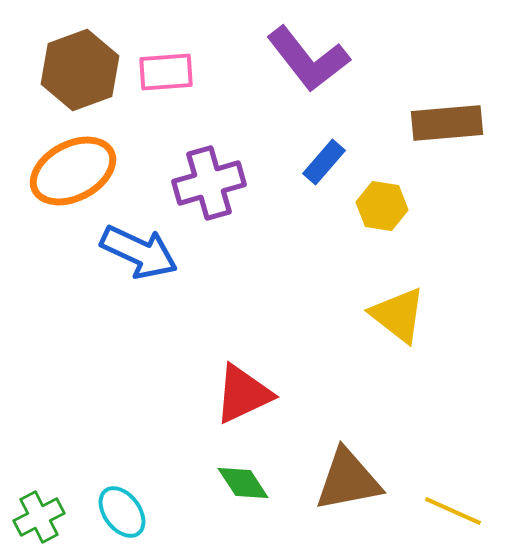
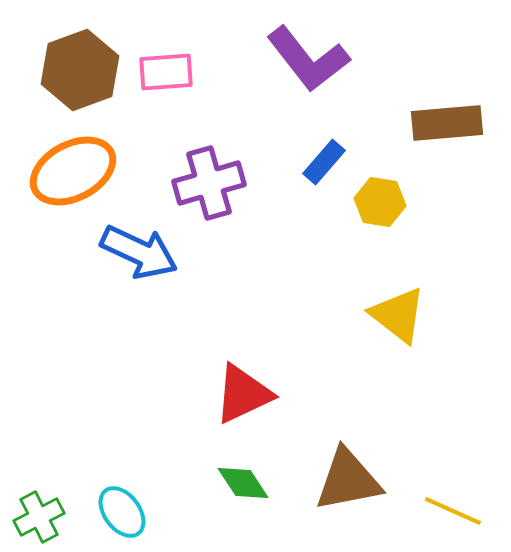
yellow hexagon: moved 2 px left, 4 px up
